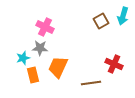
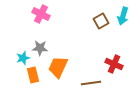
pink cross: moved 4 px left, 13 px up
